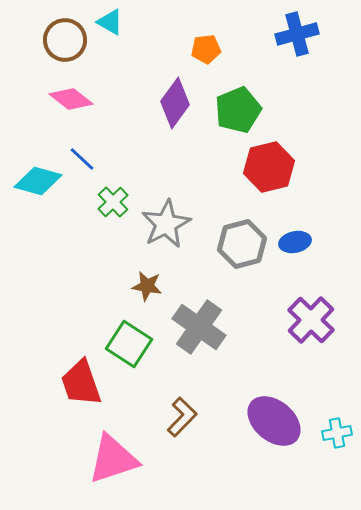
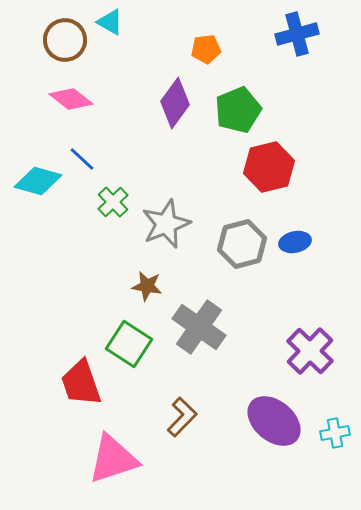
gray star: rotated 6 degrees clockwise
purple cross: moved 1 px left, 31 px down
cyan cross: moved 2 px left
